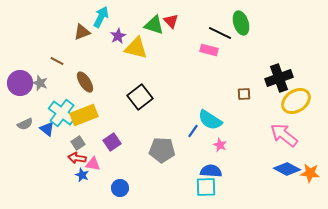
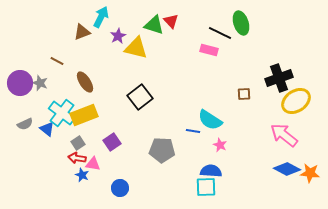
blue line: rotated 64 degrees clockwise
